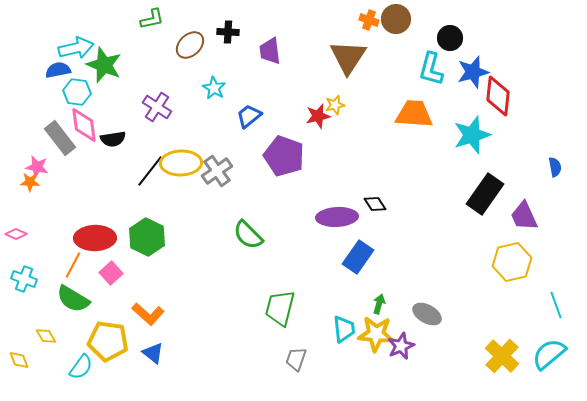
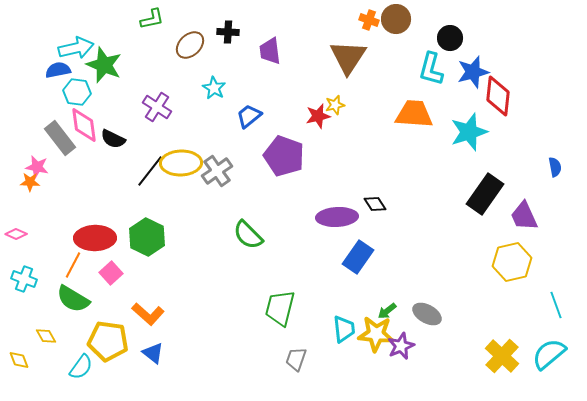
cyan star at (472, 135): moved 3 px left, 3 px up
black semicircle at (113, 139): rotated 35 degrees clockwise
green arrow at (379, 304): moved 8 px right, 7 px down; rotated 144 degrees counterclockwise
